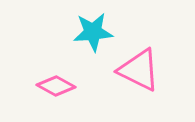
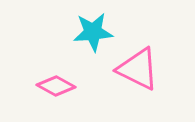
pink triangle: moved 1 px left, 1 px up
